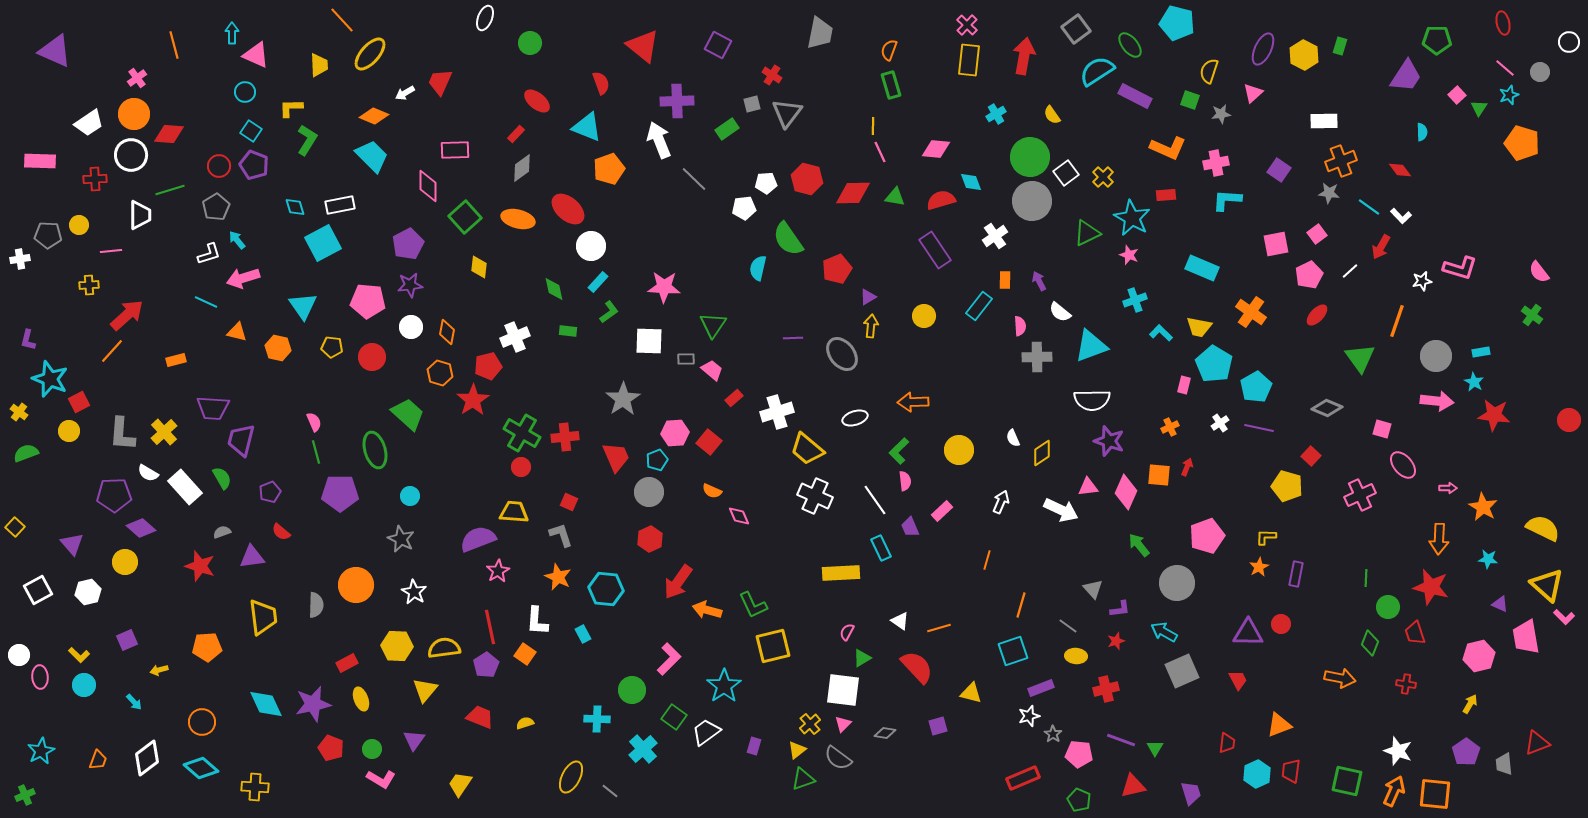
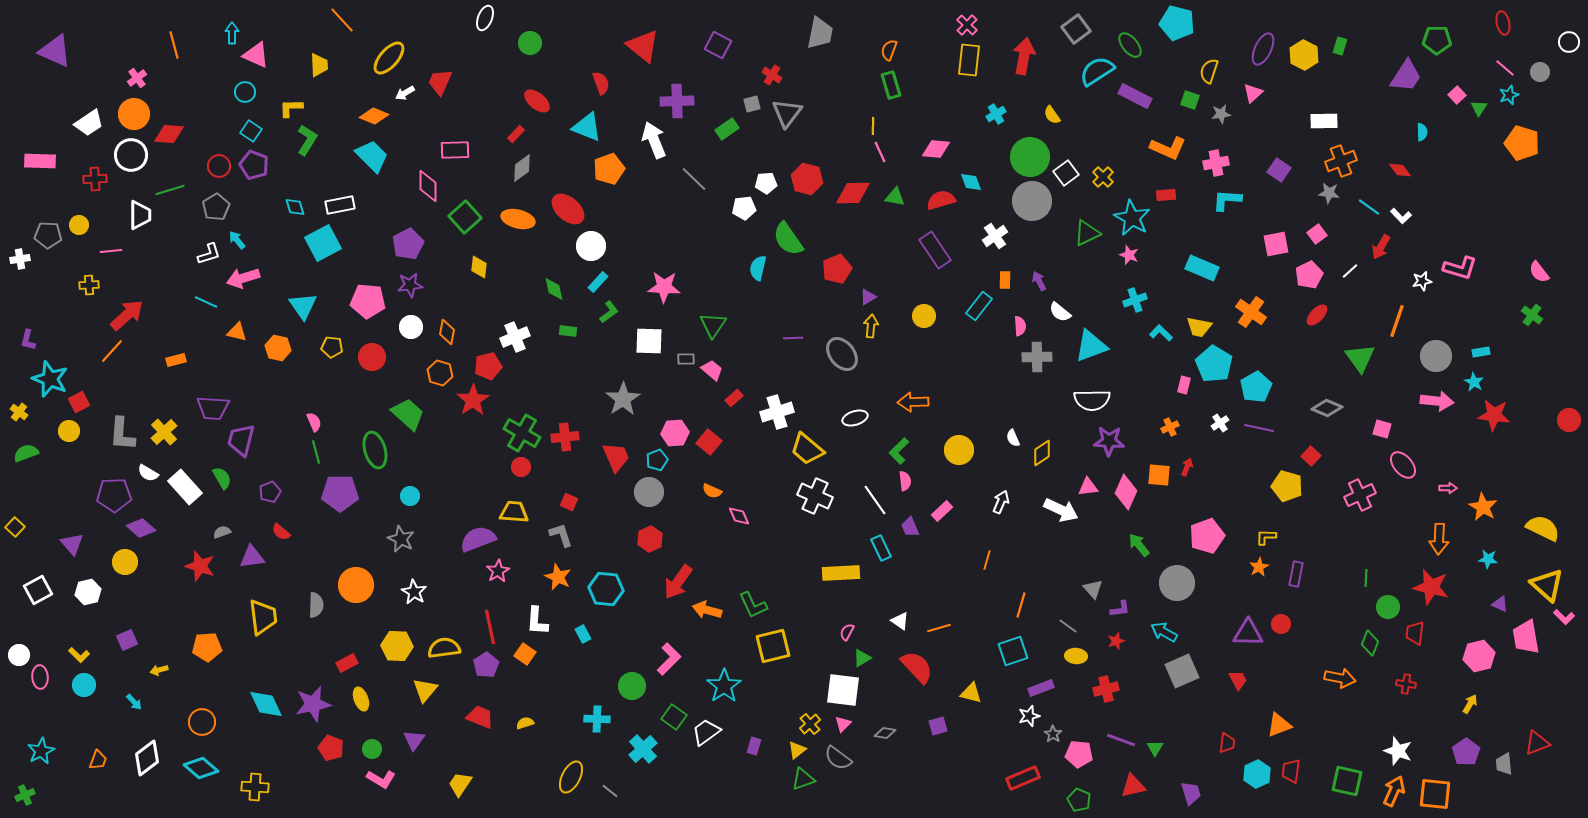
yellow ellipse at (370, 54): moved 19 px right, 4 px down
white arrow at (659, 140): moved 5 px left
purple star at (1109, 441): rotated 16 degrees counterclockwise
red trapezoid at (1415, 633): rotated 25 degrees clockwise
green circle at (632, 690): moved 4 px up
